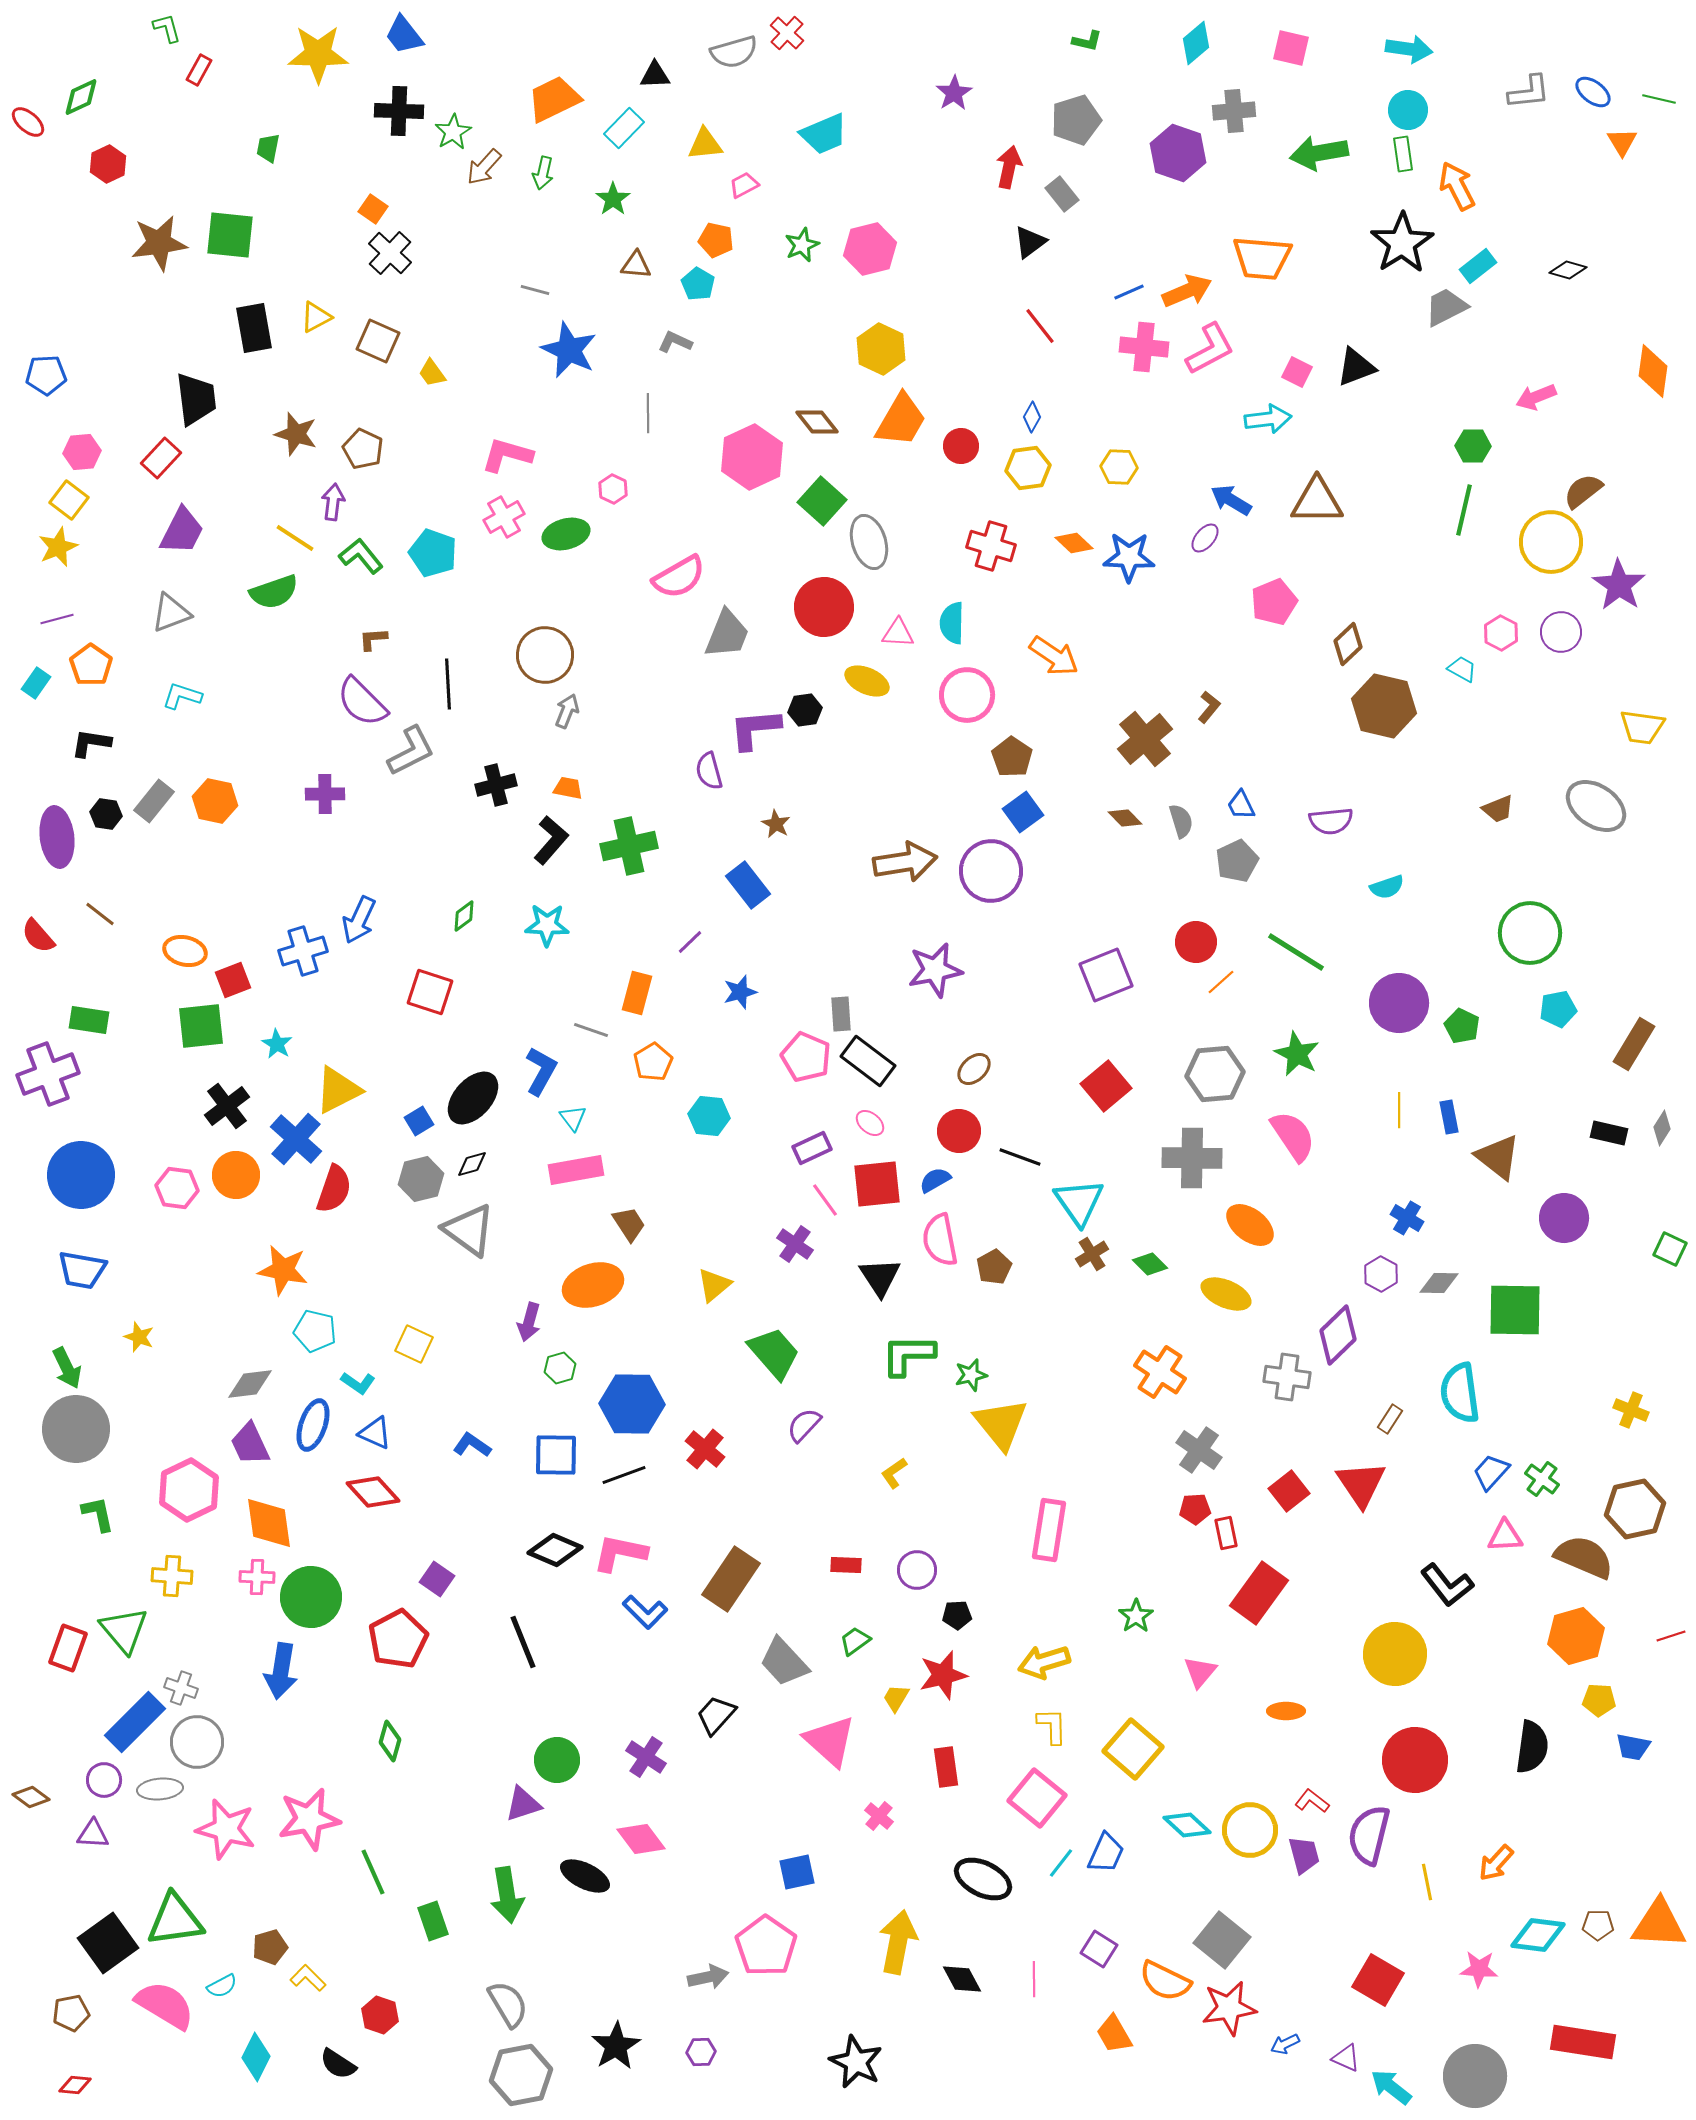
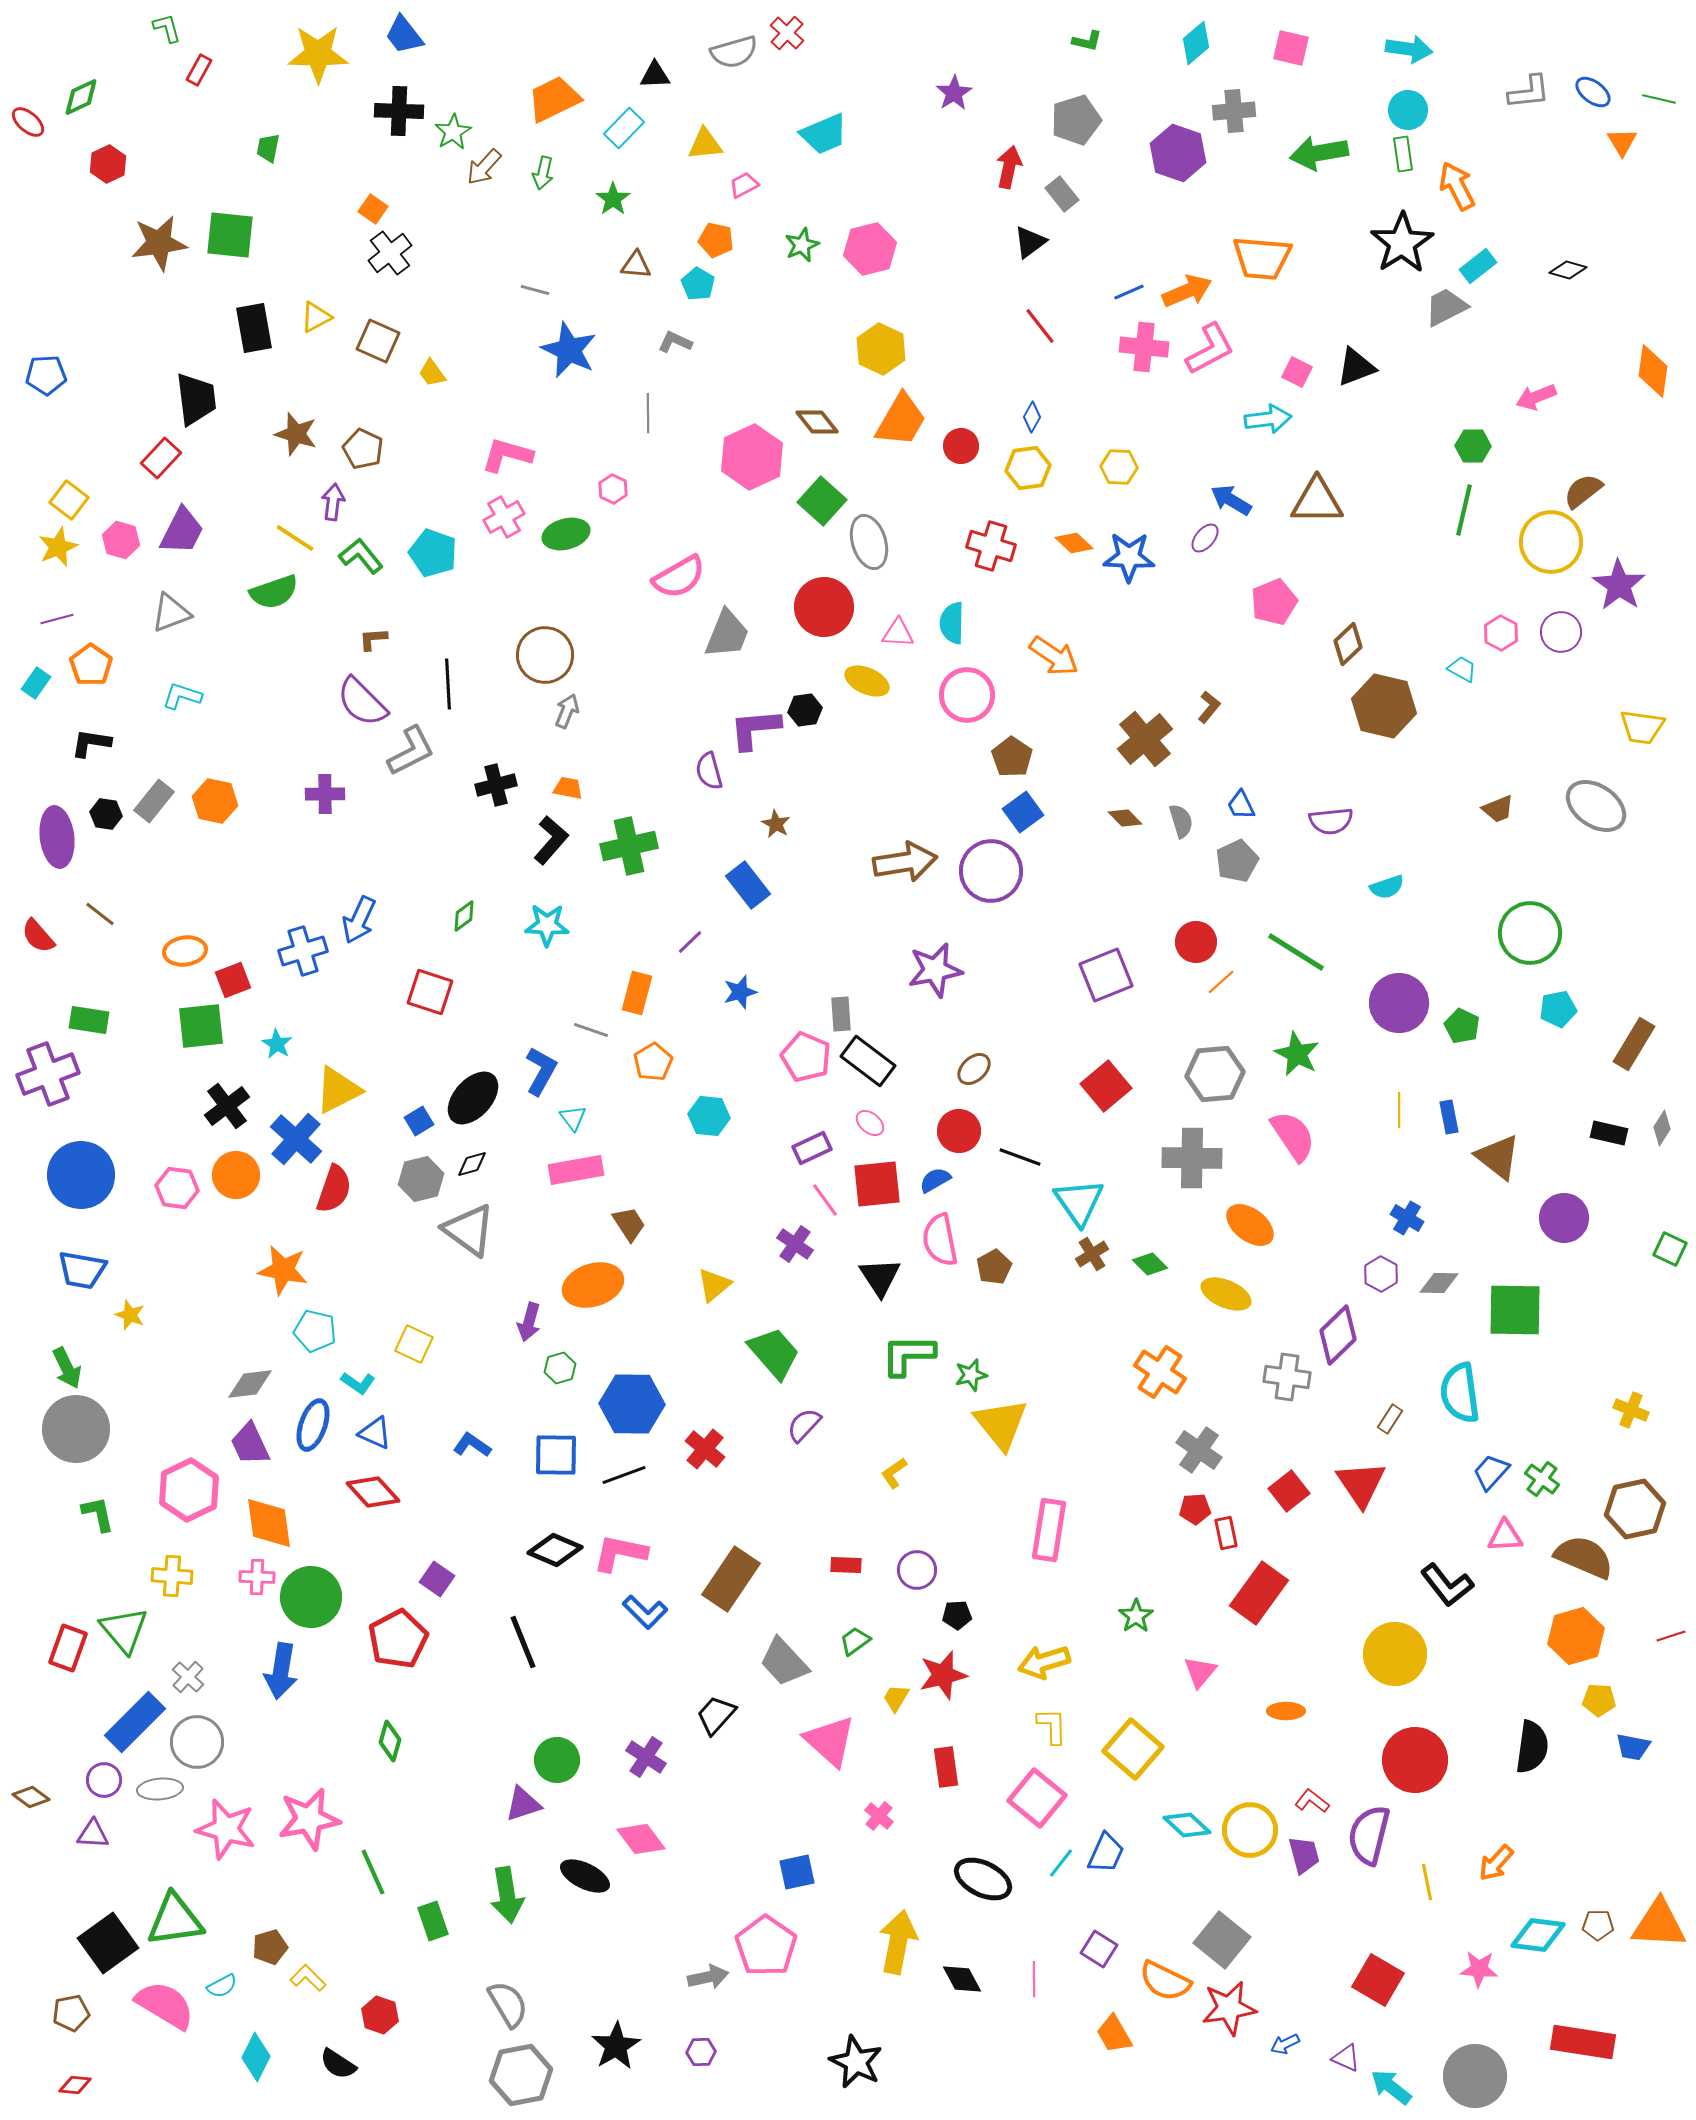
black cross at (390, 253): rotated 9 degrees clockwise
pink hexagon at (82, 452): moved 39 px right, 88 px down; rotated 21 degrees clockwise
orange ellipse at (185, 951): rotated 21 degrees counterclockwise
yellow star at (139, 1337): moved 9 px left, 22 px up
gray cross at (181, 1688): moved 7 px right, 11 px up; rotated 24 degrees clockwise
